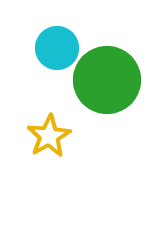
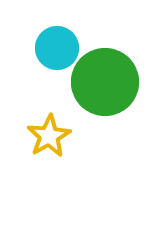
green circle: moved 2 px left, 2 px down
